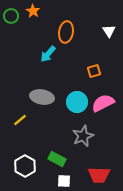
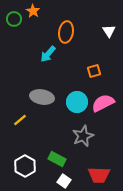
green circle: moved 3 px right, 3 px down
white square: rotated 32 degrees clockwise
